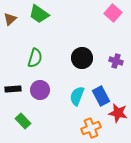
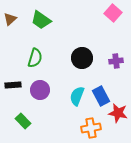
green trapezoid: moved 2 px right, 6 px down
purple cross: rotated 24 degrees counterclockwise
black rectangle: moved 4 px up
orange cross: rotated 12 degrees clockwise
